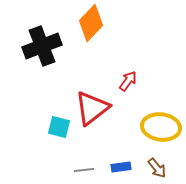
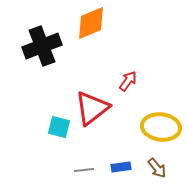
orange diamond: rotated 24 degrees clockwise
